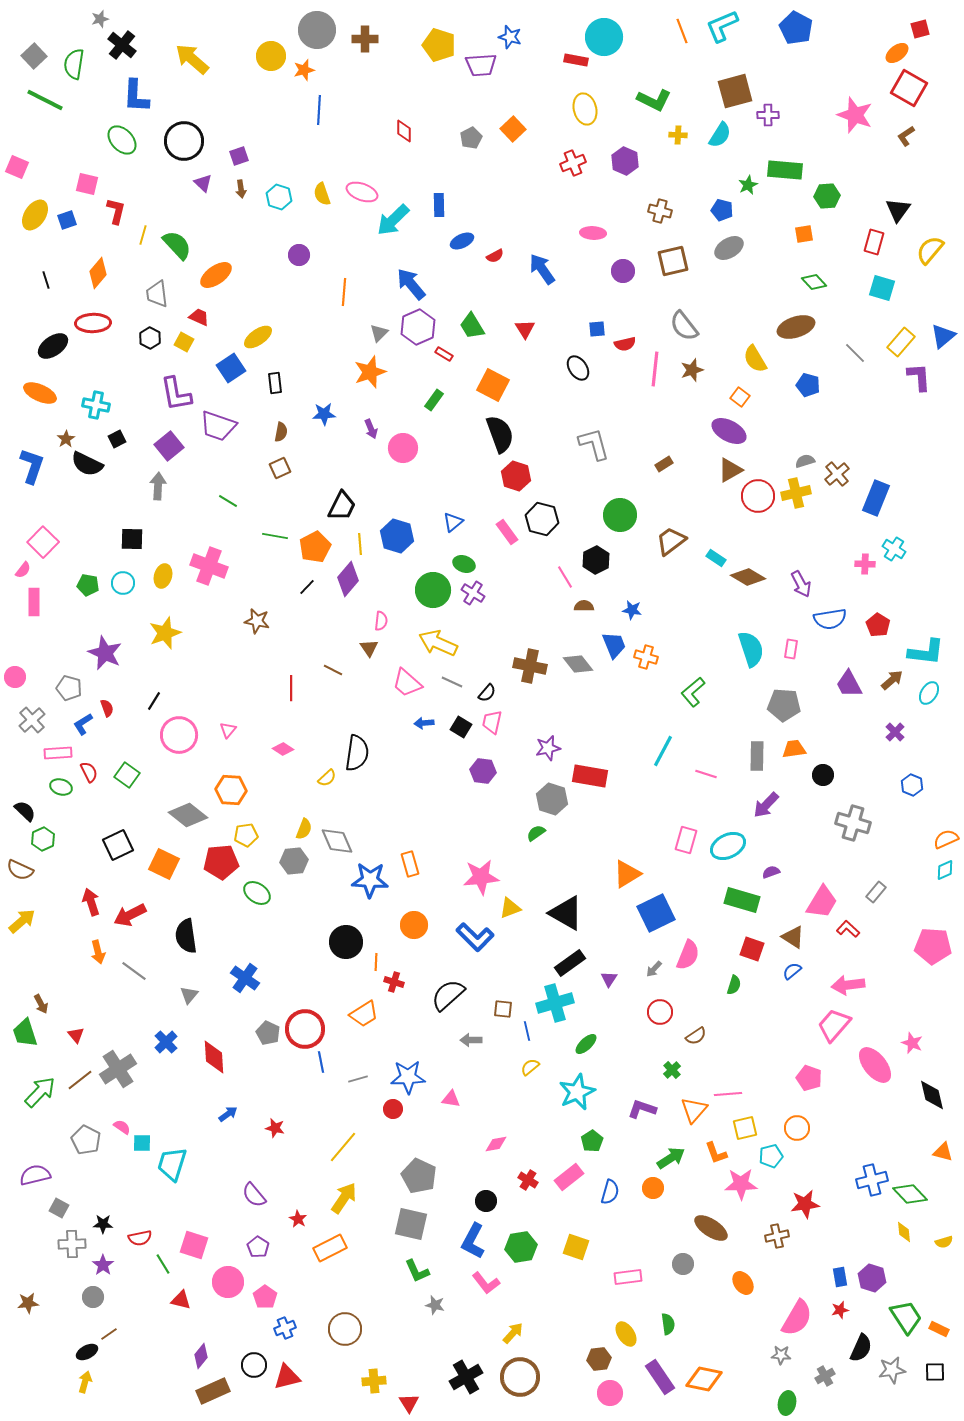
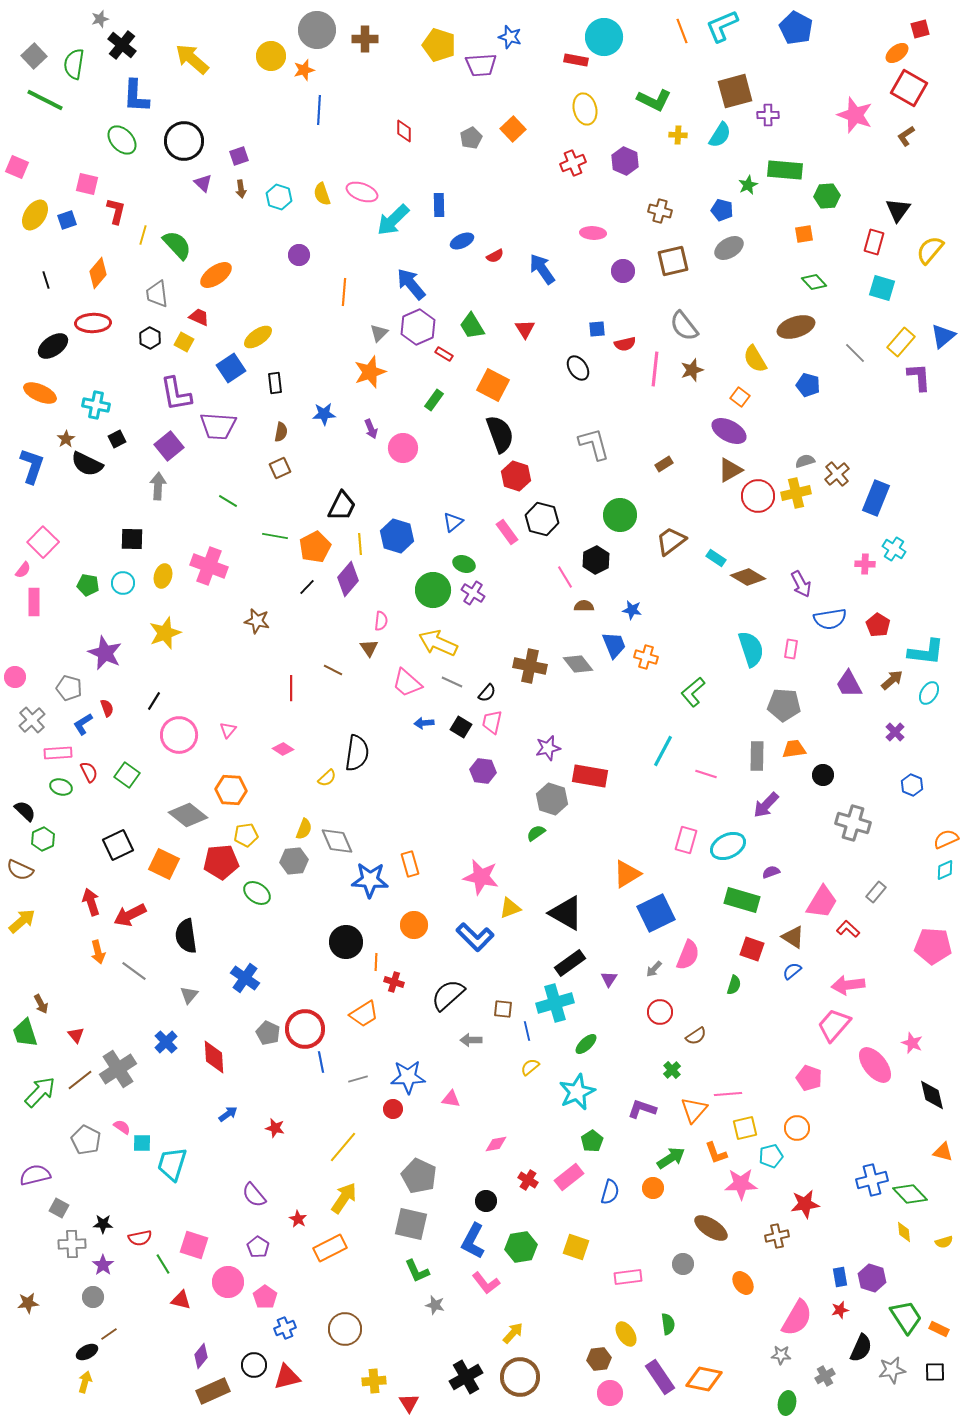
purple trapezoid at (218, 426): rotated 15 degrees counterclockwise
pink star at (481, 877): rotated 18 degrees clockwise
